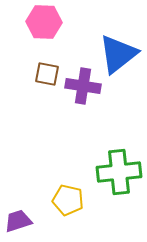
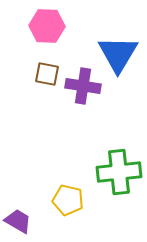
pink hexagon: moved 3 px right, 4 px down
blue triangle: rotated 21 degrees counterclockwise
purple trapezoid: rotated 48 degrees clockwise
